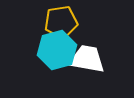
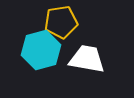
cyan hexagon: moved 16 px left
